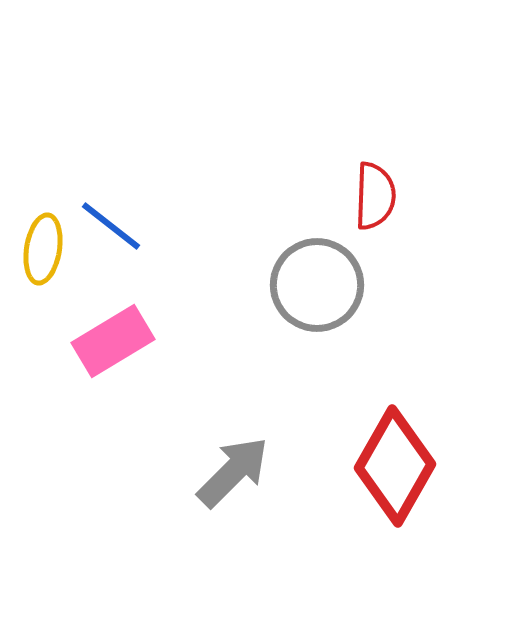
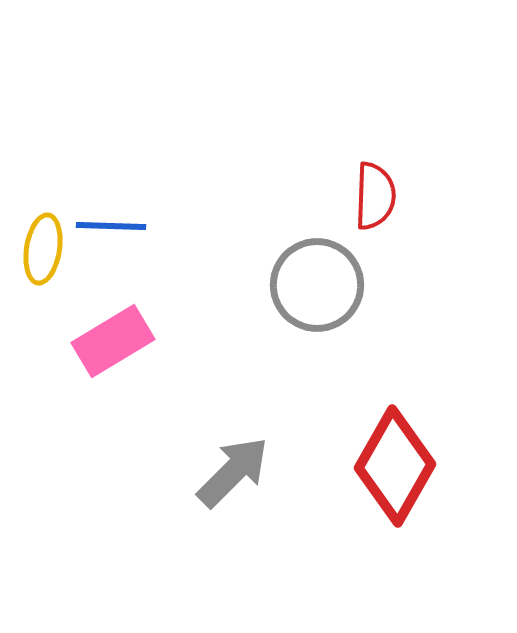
blue line: rotated 36 degrees counterclockwise
